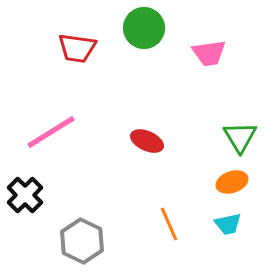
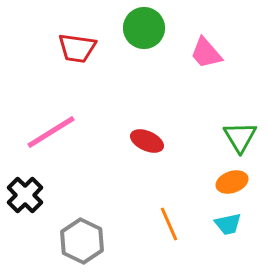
pink trapezoid: moved 3 px left; rotated 57 degrees clockwise
